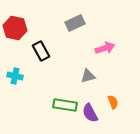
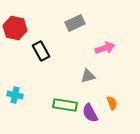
cyan cross: moved 19 px down
orange semicircle: moved 1 px left, 1 px down
